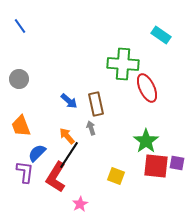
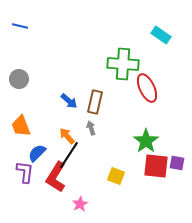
blue line: rotated 42 degrees counterclockwise
brown rectangle: moved 1 px left, 2 px up; rotated 25 degrees clockwise
